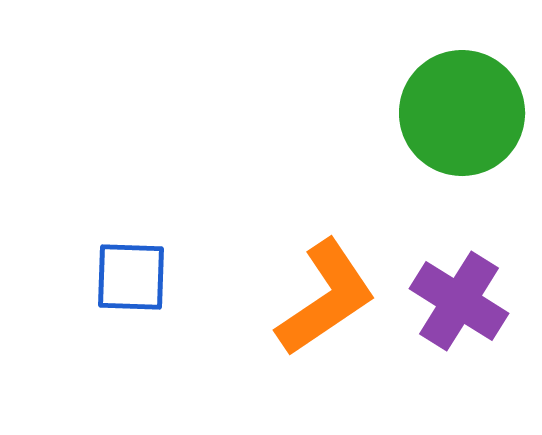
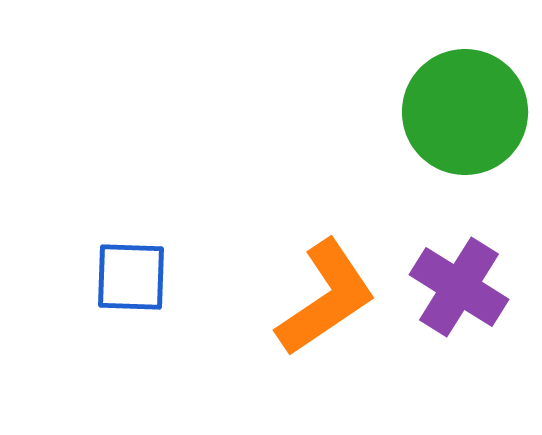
green circle: moved 3 px right, 1 px up
purple cross: moved 14 px up
